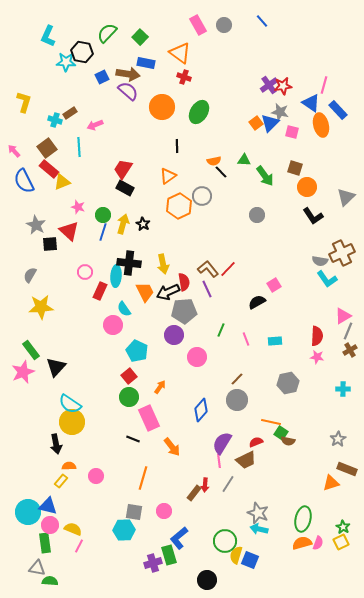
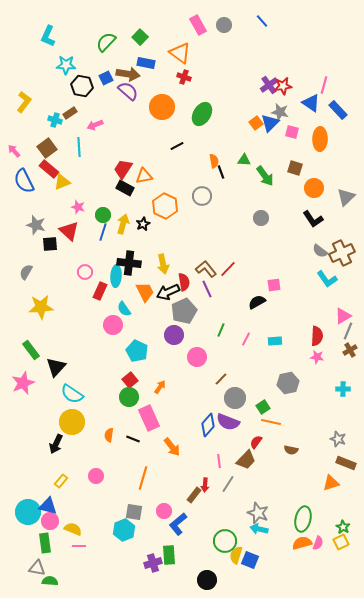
green semicircle at (107, 33): moved 1 px left, 9 px down
black hexagon at (82, 52): moved 34 px down
cyan star at (66, 62): moved 3 px down
blue square at (102, 77): moved 4 px right, 1 px down
yellow L-shape at (24, 102): rotated 20 degrees clockwise
green ellipse at (199, 112): moved 3 px right, 2 px down
orange ellipse at (321, 125): moved 1 px left, 14 px down; rotated 15 degrees clockwise
black line at (177, 146): rotated 64 degrees clockwise
orange semicircle at (214, 161): rotated 88 degrees counterclockwise
black line at (221, 172): rotated 24 degrees clockwise
orange triangle at (168, 176): moved 24 px left; rotated 24 degrees clockwise
orange circle at (307, 187): moved 7 px right, 1 px down
orange hexagon at (179, 206): moved 14 px left; rotated 10 degrees counterclockwise
gray circle at (257, 215): moved 4 px right, 3 px down
black L-shape at (313, 216): moved 3 px down
black star at (143, 224): rotated 16 degrees clockwise
gray star at (36, 225): rotated 12 degrees counterclockwise
gray semicircle at (320, 261): moved 10 px up; rotated 28 degrees clockwise
brown L-shape at (208, 269): moved 2 px left
gray semicircle at (30, 275): moved 4 px left, 3 px up
pink square at (274, 285): rotated 24 degrees clockwise
gray pentagon at (184, 311): rotated 20 degrees counterclockwise
pink line at (246, 339): rotated 48 degrees clockwise
pink star at (23, 372): moved 11 px down
red square at (129, 376): moved 1 px right, 4 px down
brown line at (237, 379): moved 16 px left
gray circle at (237, 400): moved 2 px left, 2 px up
cyan semicircle at (70, 404): moved 2 px right, 10 px up
blue diamond at (201, 410): moved 7 px right, 15 px down
green square at (281, 433): moved 18 px left, 26 px up; rotated 24 degrees clockwise
gray star at (338, 439): rotated 21 degrees counterclockwise
brown semicircle at (288, 441): moved 3 px right, 9 px down
red semicircle at (256, 442): rotated 32 degrees counterclockwise
purple semicircle at (222, 443): moved 6 px right, 21 px up; rotated 100 degrees counterclockwise
black arrow at (56, 444): rotated 36 degrees clockwise
brown trapezoid at (246, 460): rotated 20 degrees counterclockwise
orange semicircle at (69, 466): moved 40 px right, 31 px up; rotated 80 degrees counterclockwise
brown rectangle at (347, 469): moved 1 px left, 6 px up
brown rectangle at (194, 493): moved 2 px down
pink circle at (50, 525): moved 4 px up
cyan hexagon at (124, 530): rotated 20 degrees counterclockwise
blue L-shape at (179, 538): moved 1 px left, 14 px up
pink line at (79, 546): rotated 64 degrees clockwise
green rectangle at (169, 555): rotated 12 degrees clockwise
